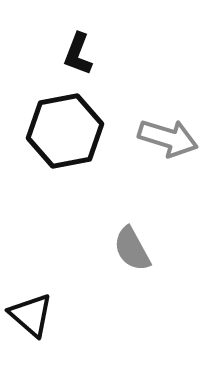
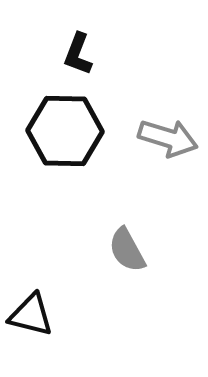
black hexagon: rotated 12 degrees clockwise
gray semicircle: moved 5 px left, 1 px down
black triangle: rotated 27 degrees counterclockwise
